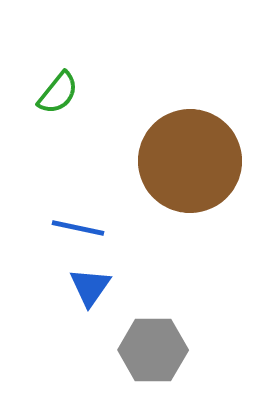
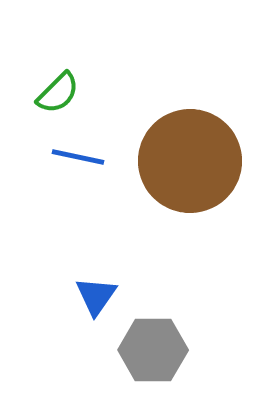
green semicircle: rotated 6 degrees clockwise
blue line: moved 71 px up
blue triangle: moved 6 px right, 9 px down
